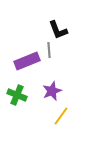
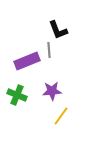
purple star: rotated 18 degrees clockwise
